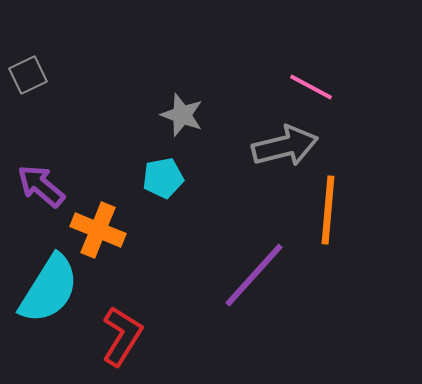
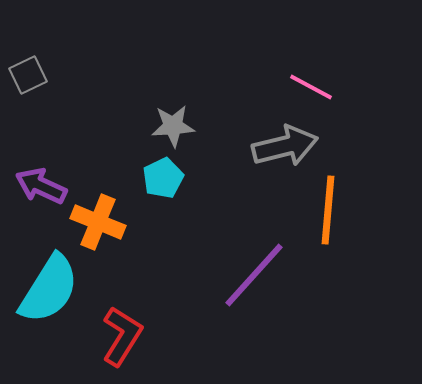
gray star: moved 9 px left, 11 px down; rotated 24 degrees counterclockwise
cyan pentagon: rotated 15 degrees counterclockwise
purple arrow: rotated 15 degrees counterclockwise
orange cross: moved 8 px up
